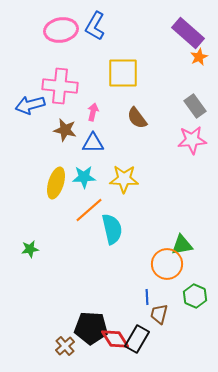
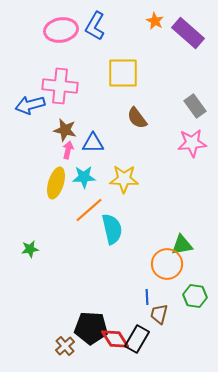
orange star: moved 44 px left, 36 px up; rotated 18 degrees counterclockwise
pink arrow: moved 25 px left, 38 px down
pink star: moved 3 px down
green hexagon: rotated 15 degrees counterclockwise
